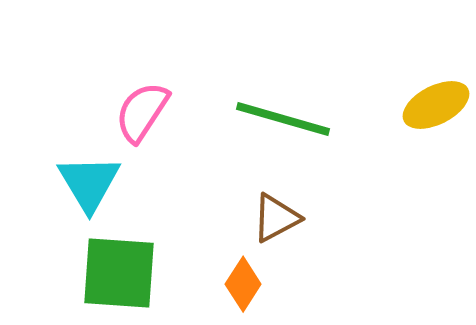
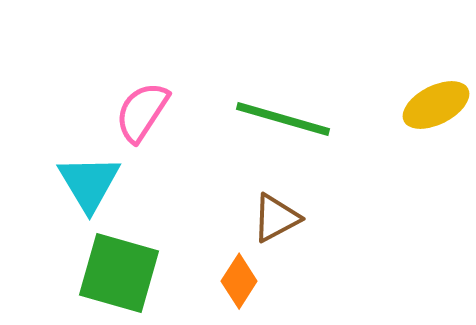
green square: rotated 12 degrees clockwise
orange diamond: moved 4 px left, 3 px up
